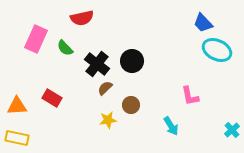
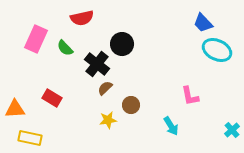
black circle: moved 10 px left, 17 px up
orange triangle: moved 2 px left, 3 px down
yellow rectangle: moved 13 px right
